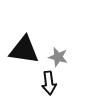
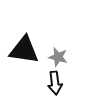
black arrow: moved 6 px right
